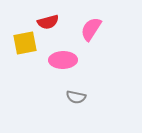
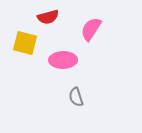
red semicircle: moved 5 px up
yellow square: rotated 25 degrees clockwise
gray semicircle: rotated 60 degrees clockwise
